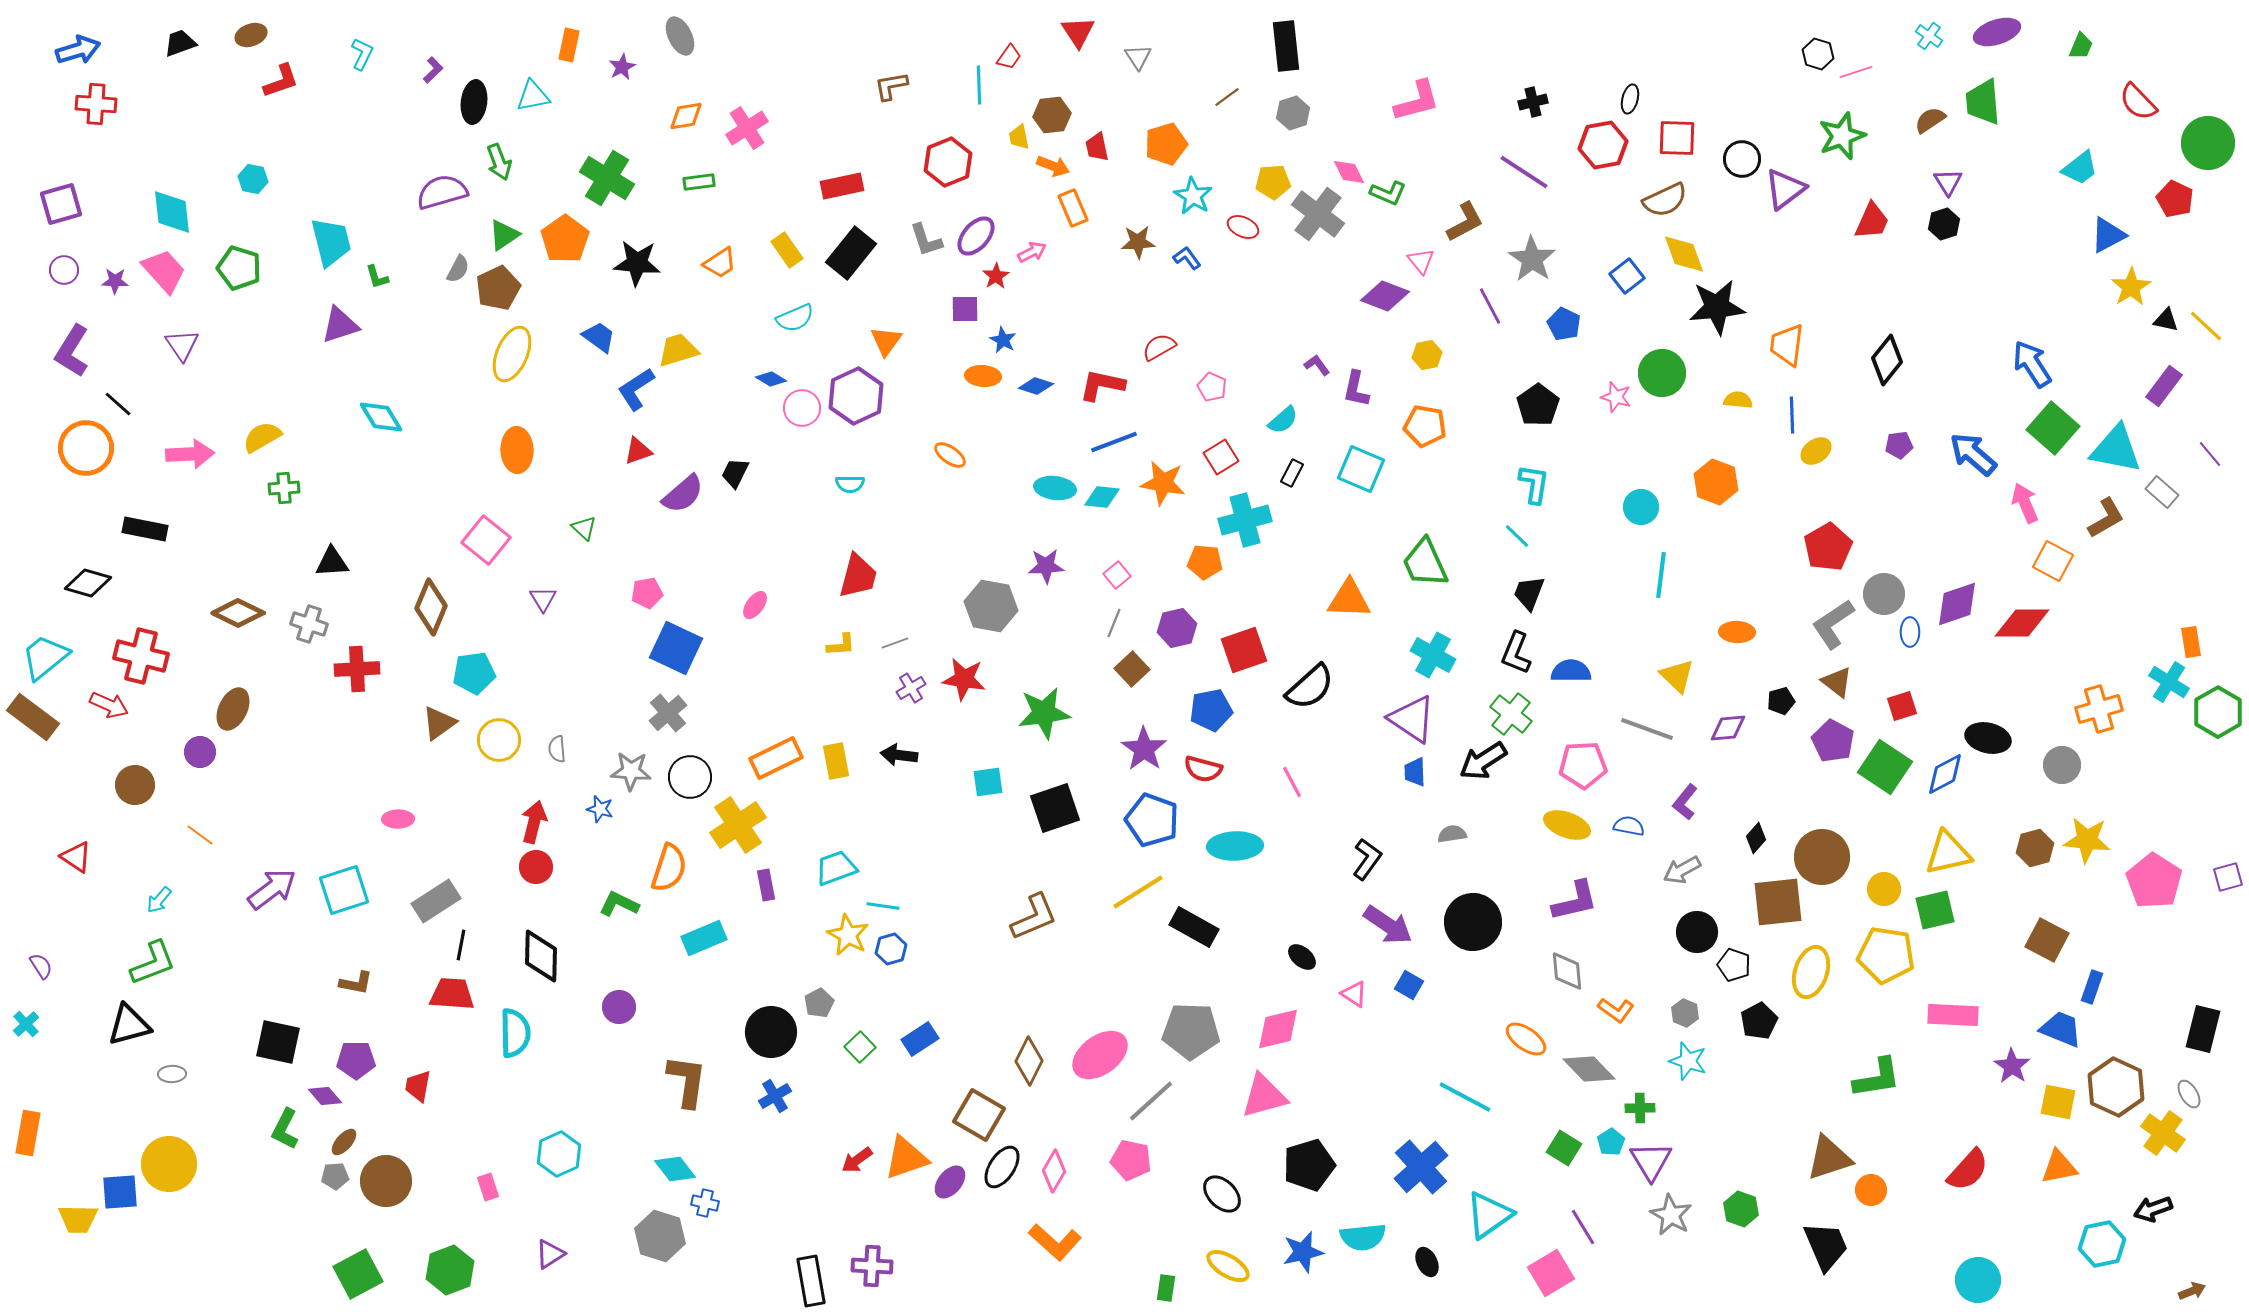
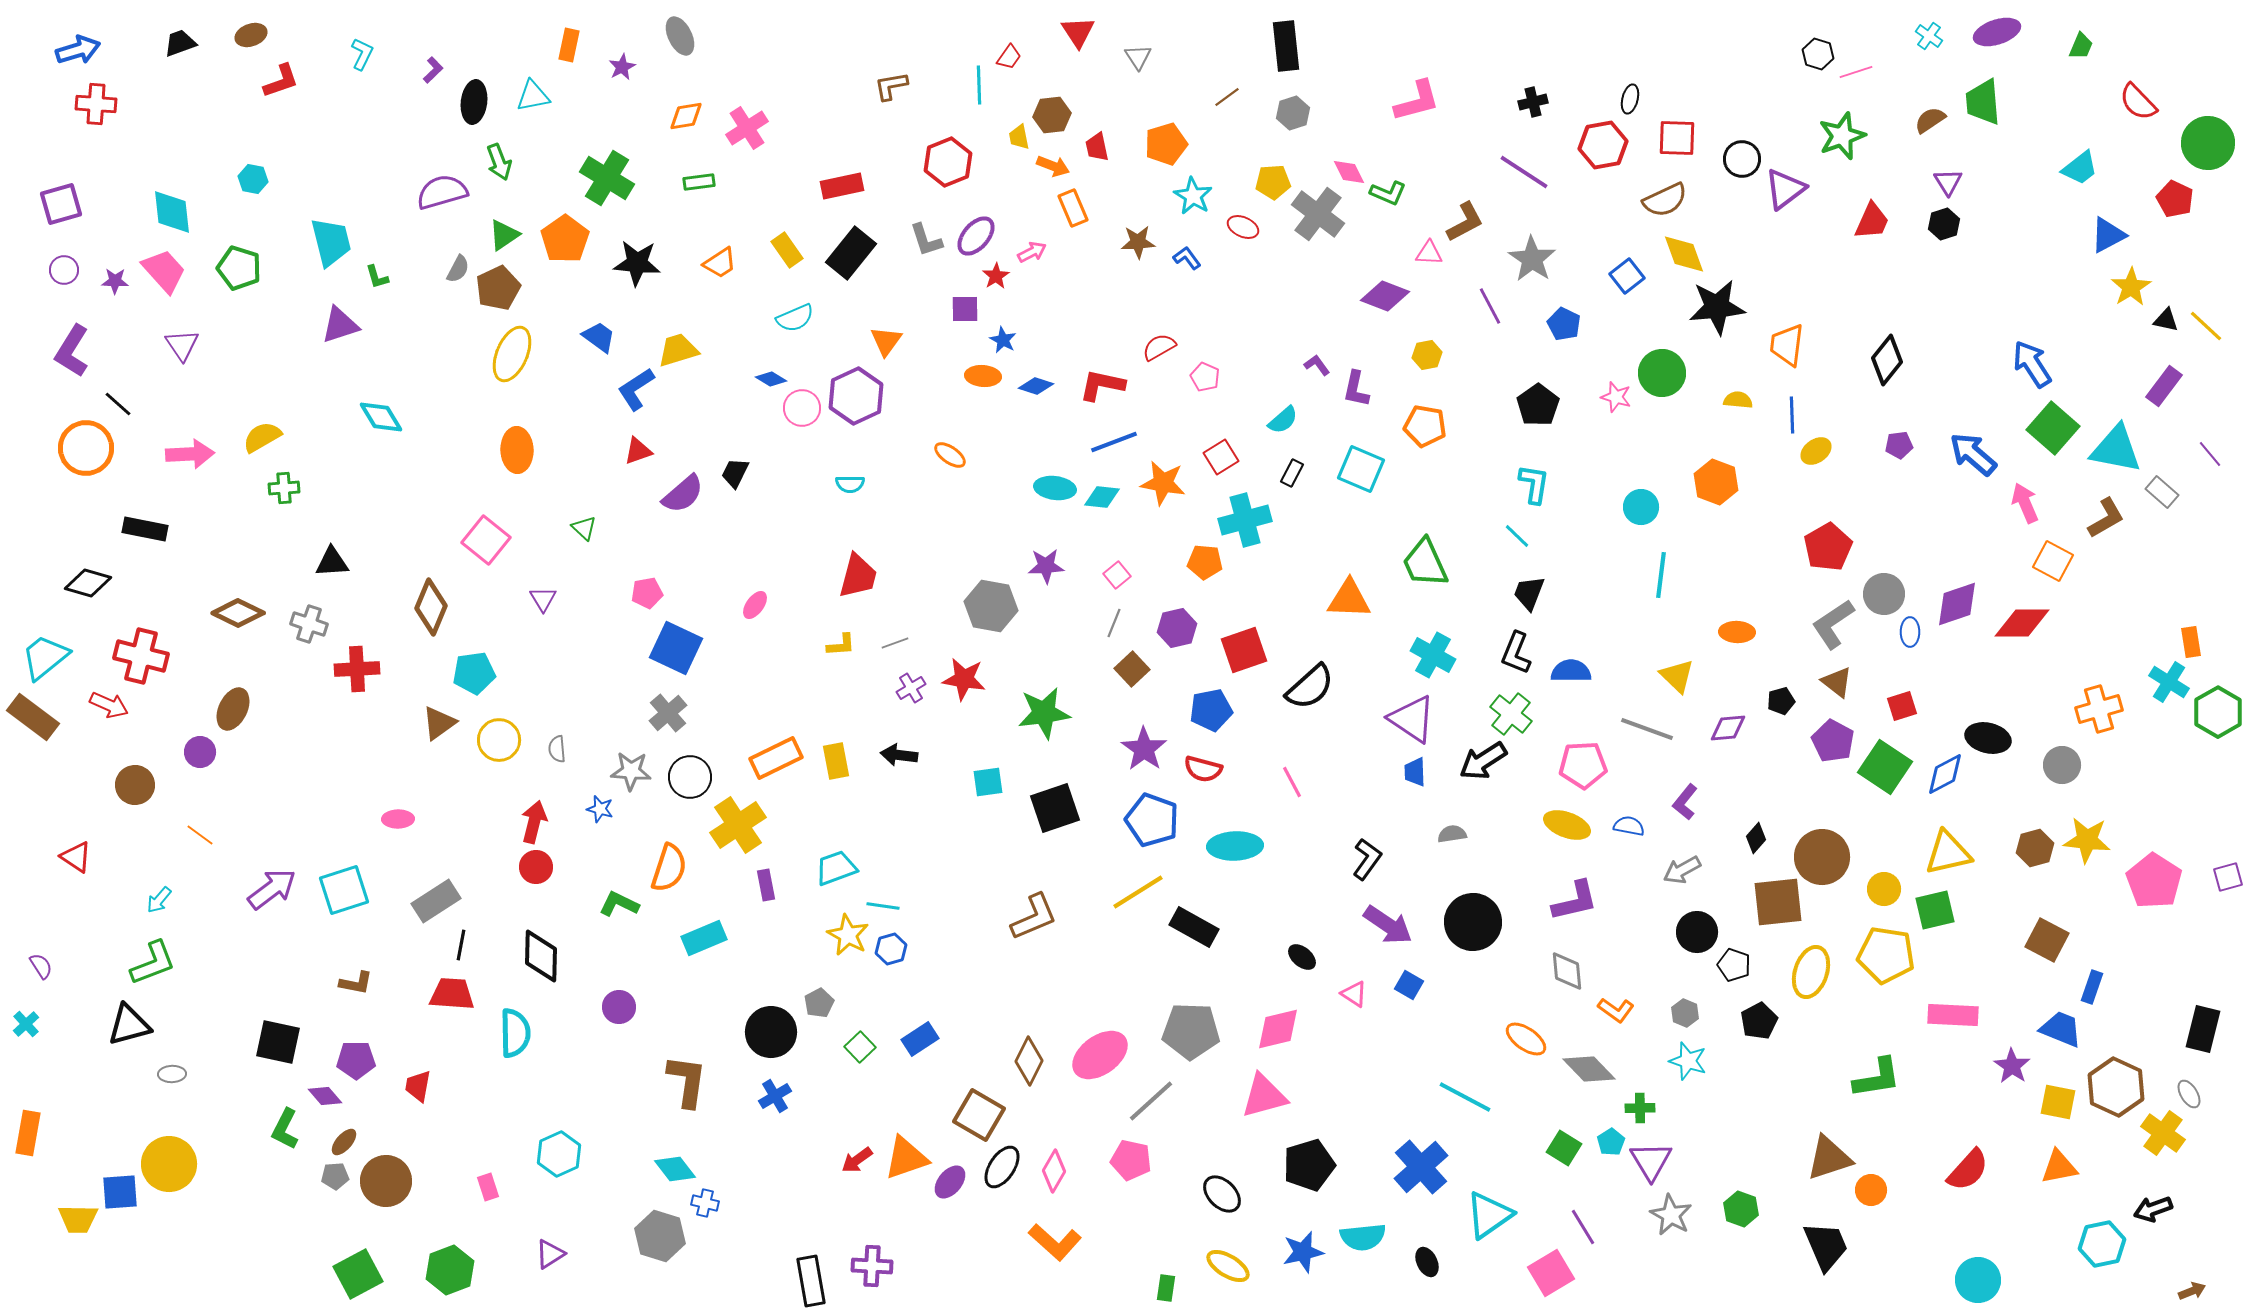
pink triangle at (1421, 261): moved 8 px right, 8 px up; rotated 48 degrees counterclockwise
pink pentagon at (1212, 387): moved 7 px left, 10 px up
